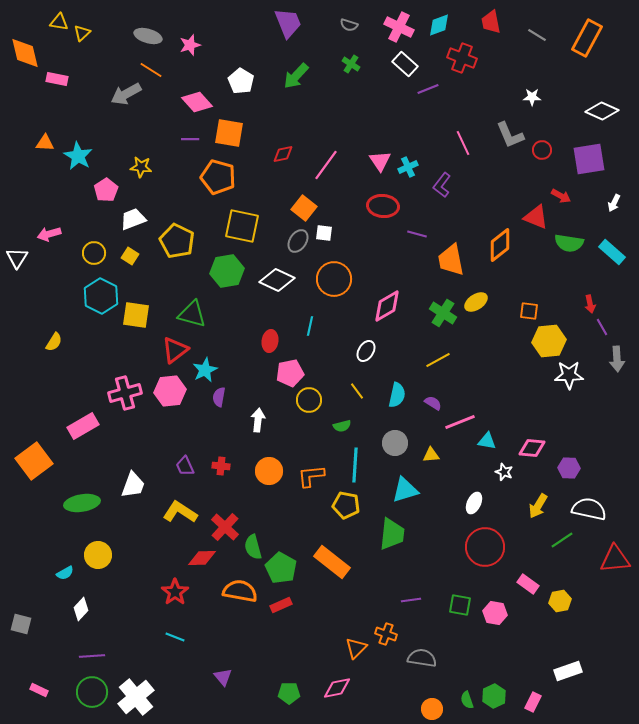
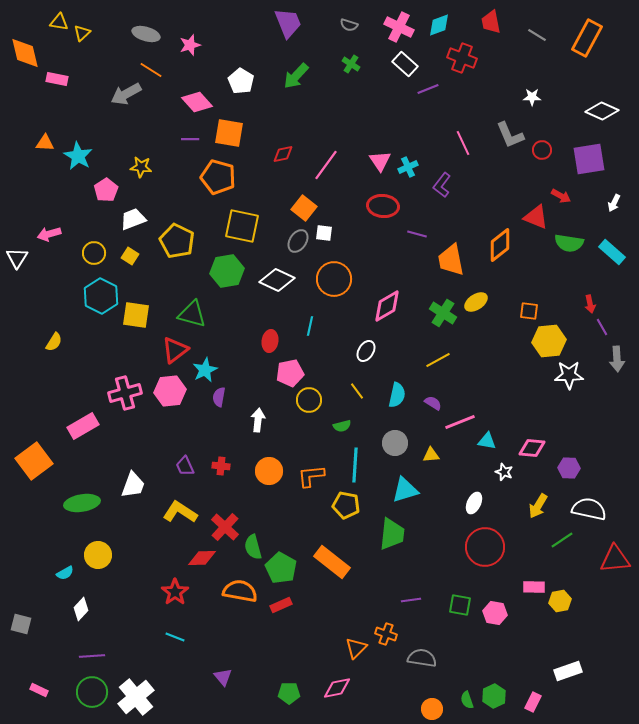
gray ellipse at (148, 36): moved 2 px left, 2 px up
pink rectangle at (528, 584): moved 6 px right, 3 px down; rotated 35 degrees counterclockwise
